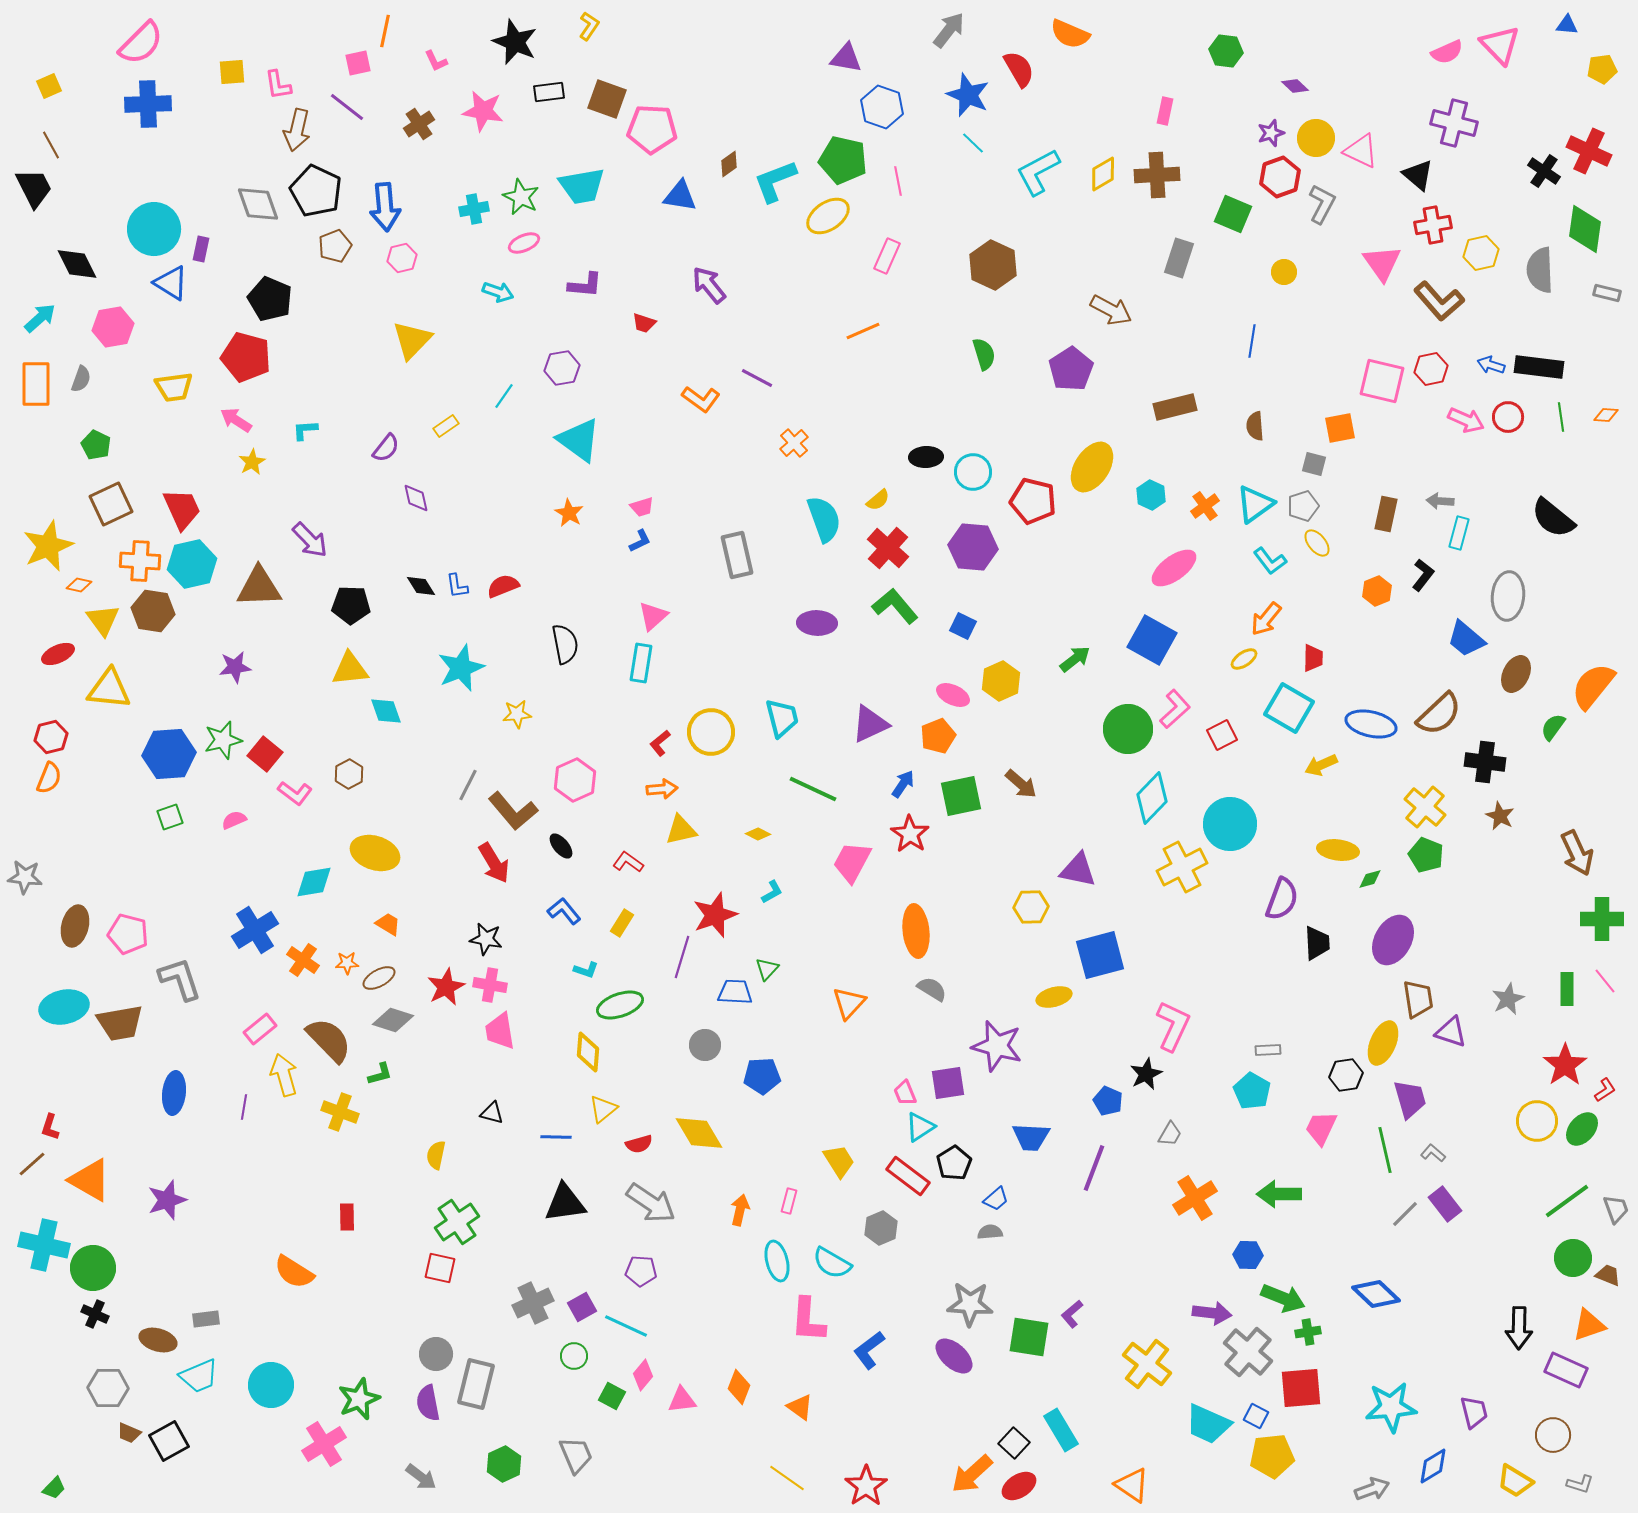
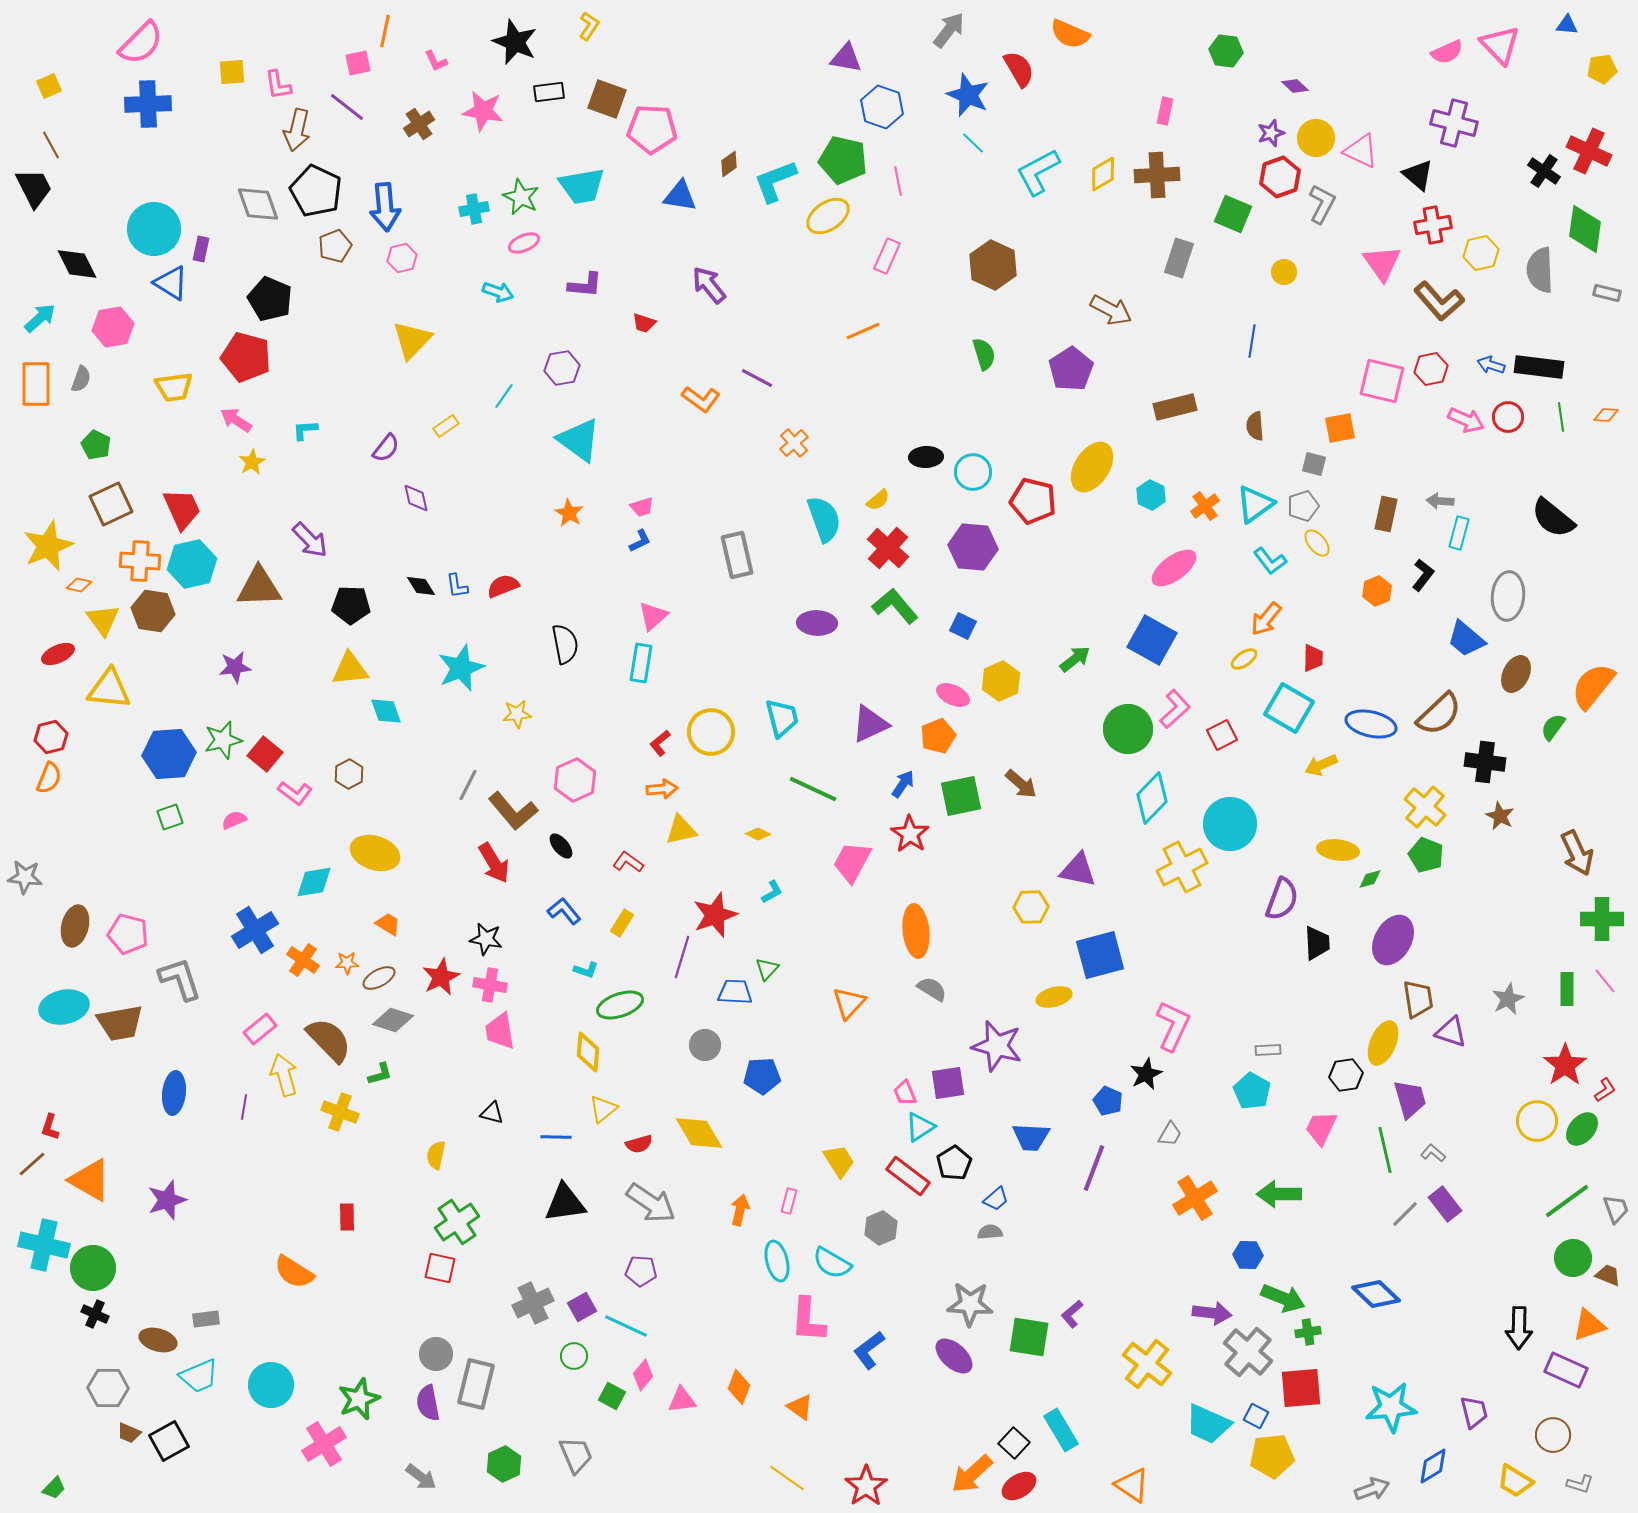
red star at (446, 987): moved 5 px left, 10 px up
